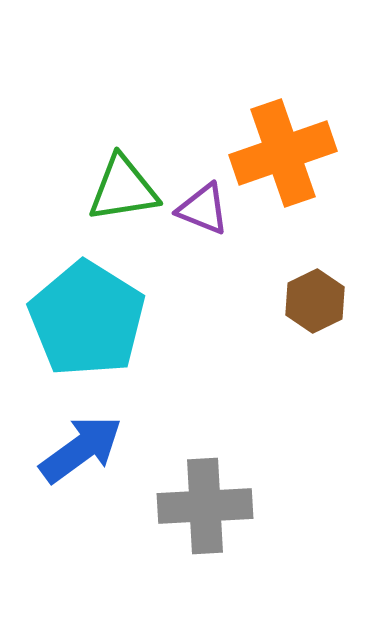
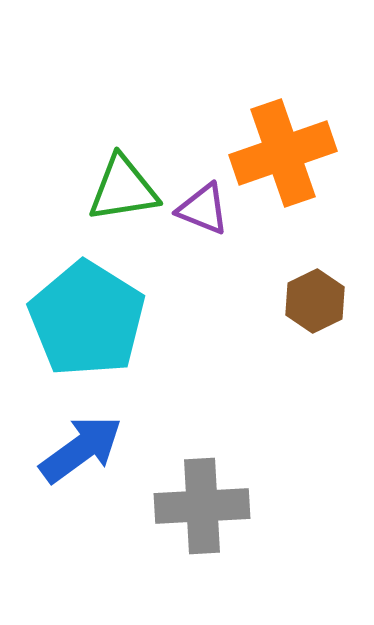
gray cross: moved 3 px left
